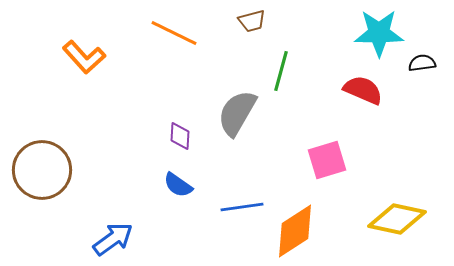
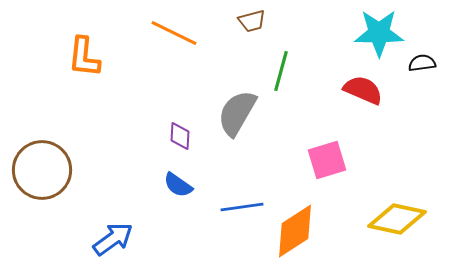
orange L-shape: rotated 48 degrees clockwise
